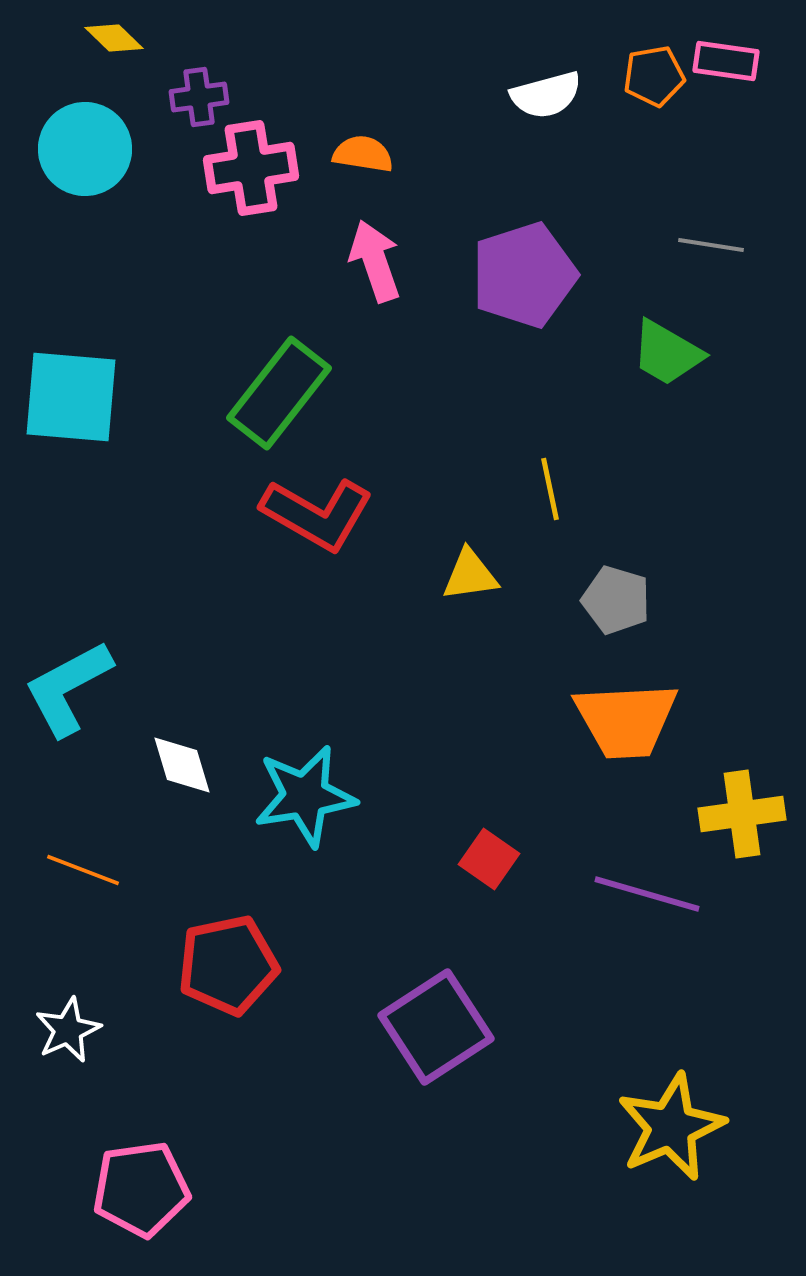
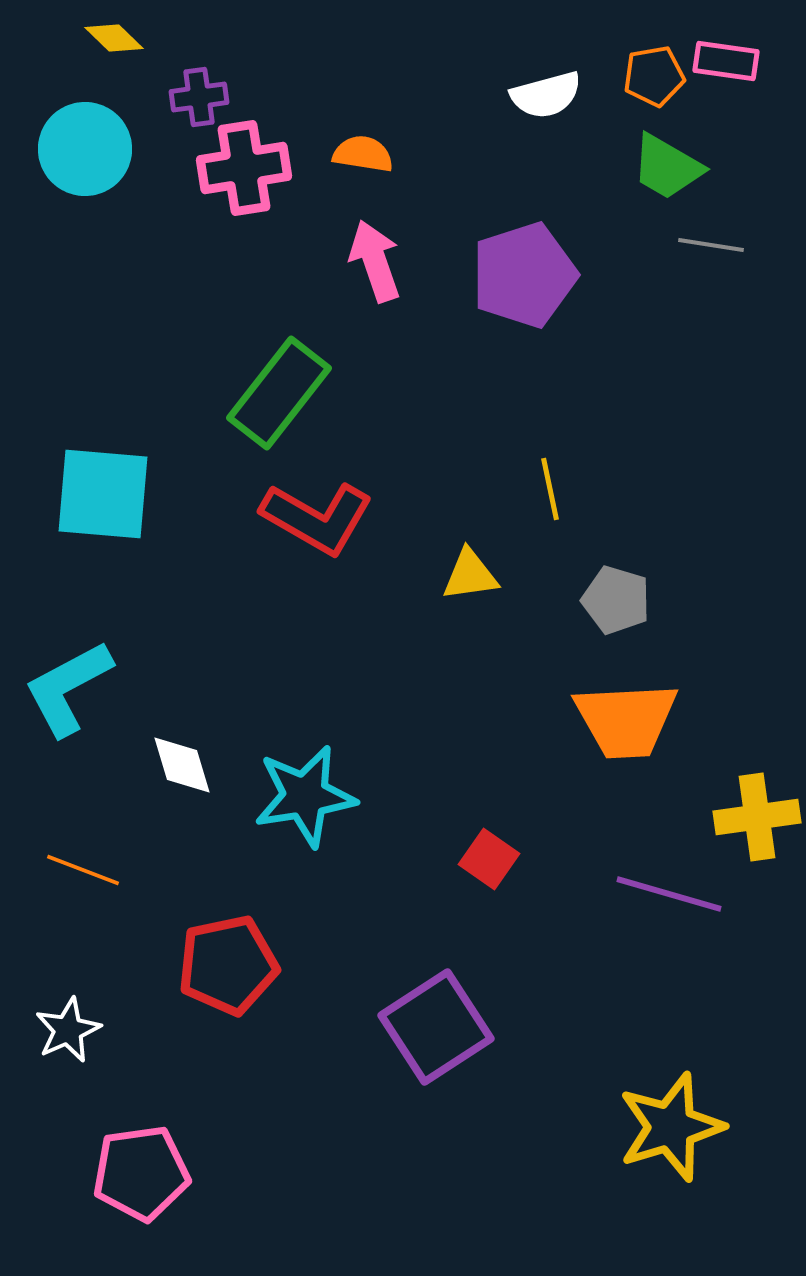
pink cross: moved 7 px left
green trapezoid: moved 186 px up
cyan square: moved 32 px right, 97 px down
red L-shape: moved 4 px down
yellow cross: moved 15 px right, 3 px down
purple line: moved 22 px right
yellow star: rotated 6 degrees clockwise
pink pentagon: moved 16 px up
